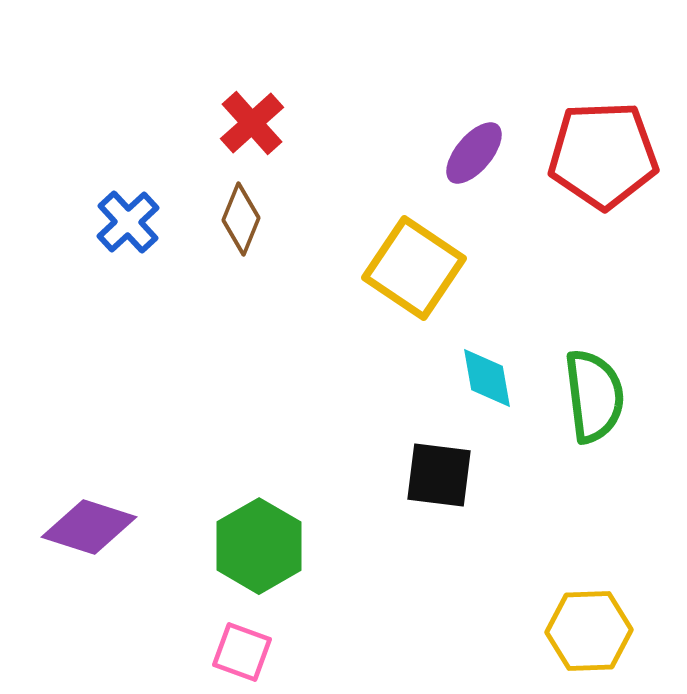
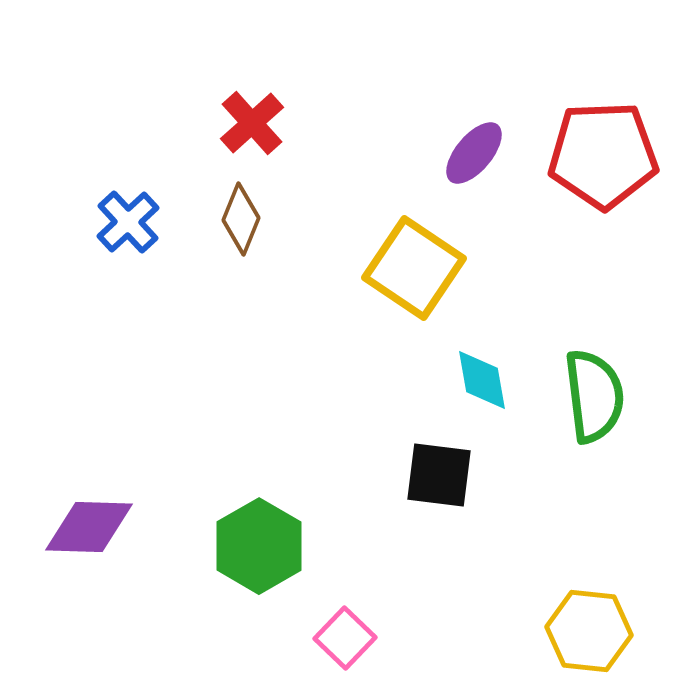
cyan diamond: moved 5 px left, 2 px down
purple diamond: rotated 16 degrees counterclockwise
yellow hexagon: rotated 8 degrees clockwise
pink square: moved 103 px right, 14 px up; rotated 24 degrees clockwise
